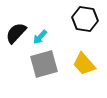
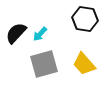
cyan arrow: moved 3 px up
